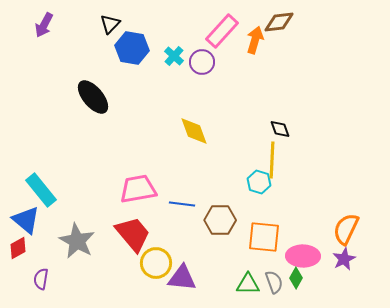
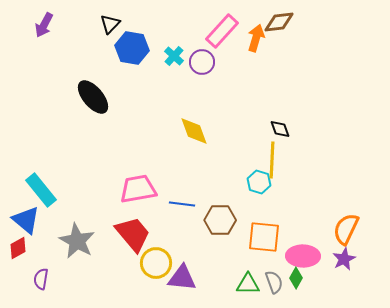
orange arrow: moved 1 px right, 2 px up
